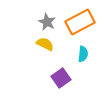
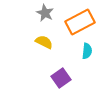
gray star: moved 2 px left, 9 px up
yellow semicircle: moved 1 px left, 2 px up
cyan semicircle: moved 4 px right, 3 px up
